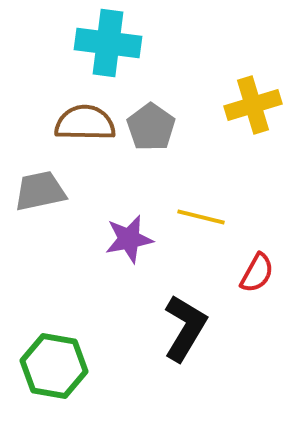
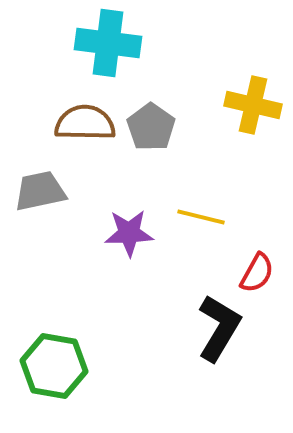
yellow cross: rotated 30 degrees clockwise
purple star: moved 6 px up; rotated 9 degrees clockwise
black L-shape: moved 34 px right
